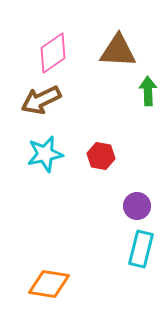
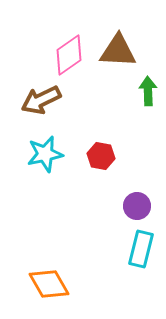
pink diamond: moved 16 px right, 2 px down
orange diamond: rotated 51 degrees clockwise
